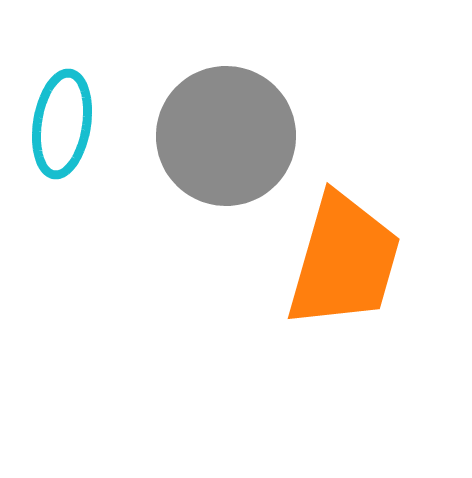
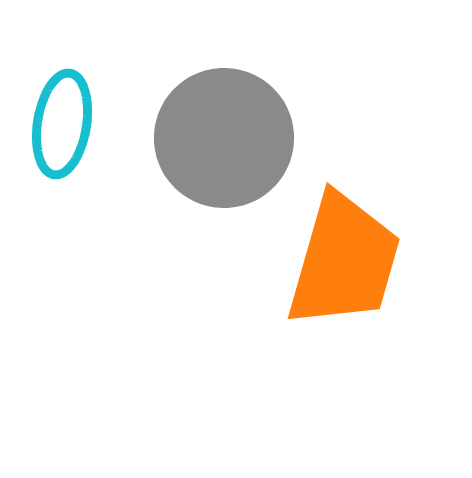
gray circle: moved 2 px left, 2 px down
